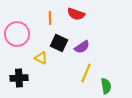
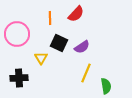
red semicircle: rotated 66 degrees counterclockwise
yellow triangle: rotated 32 degrees clockwise
